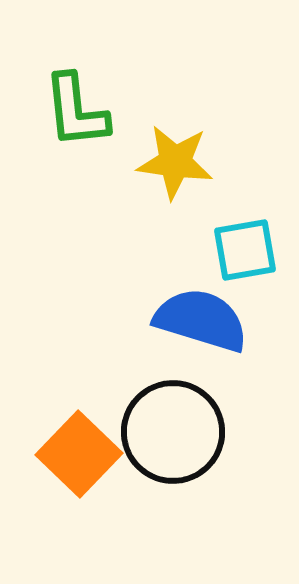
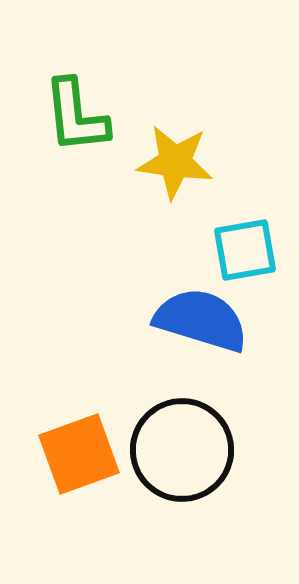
green L-shape: moved 5 px down
black circle: moved 9 px right, 18 px down
orange square: rotated 26 degrees clockwise
